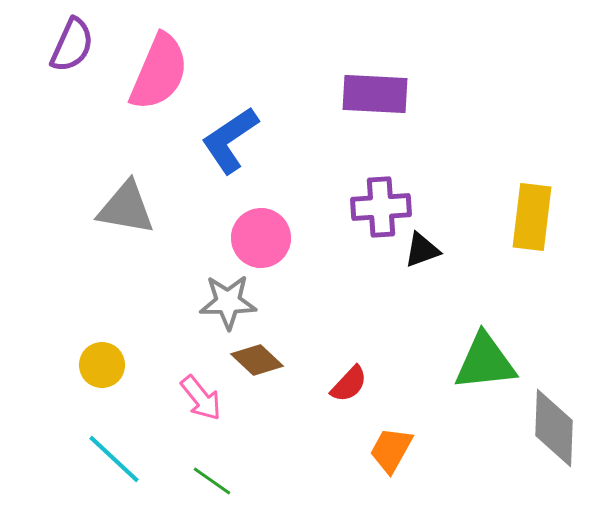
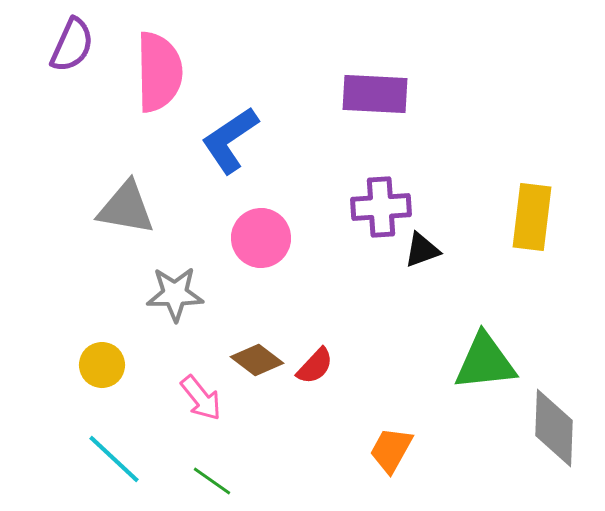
pink semicircle: rotated 24 degrees counterclockwise
gray star: moved 53 px left, 8 px up
brown diamond: rotated 6 degrees counterclockwise
red semicircle: moved 34 px left, 18 px up
